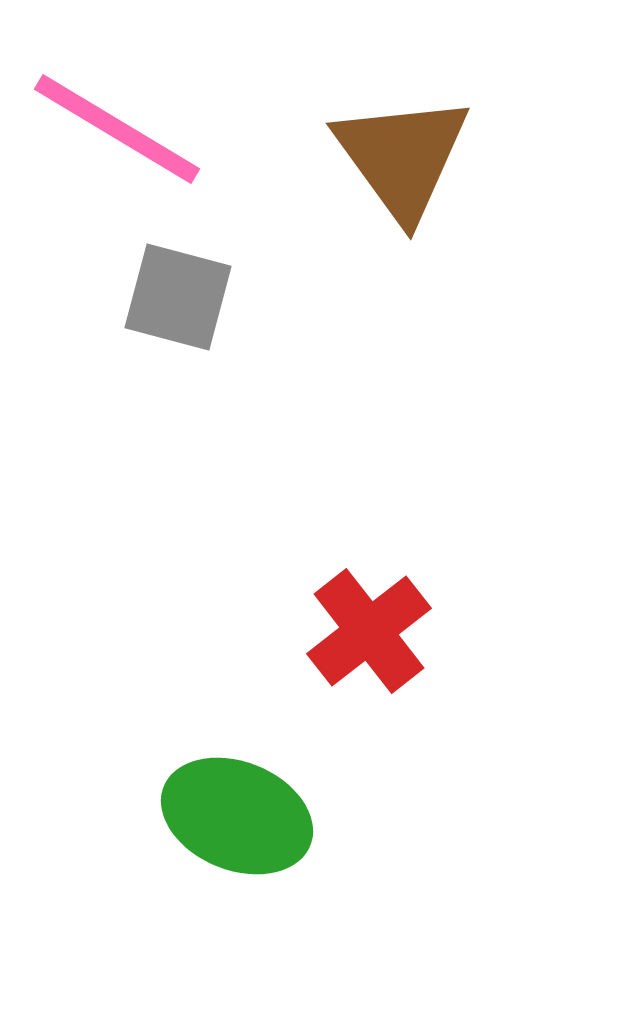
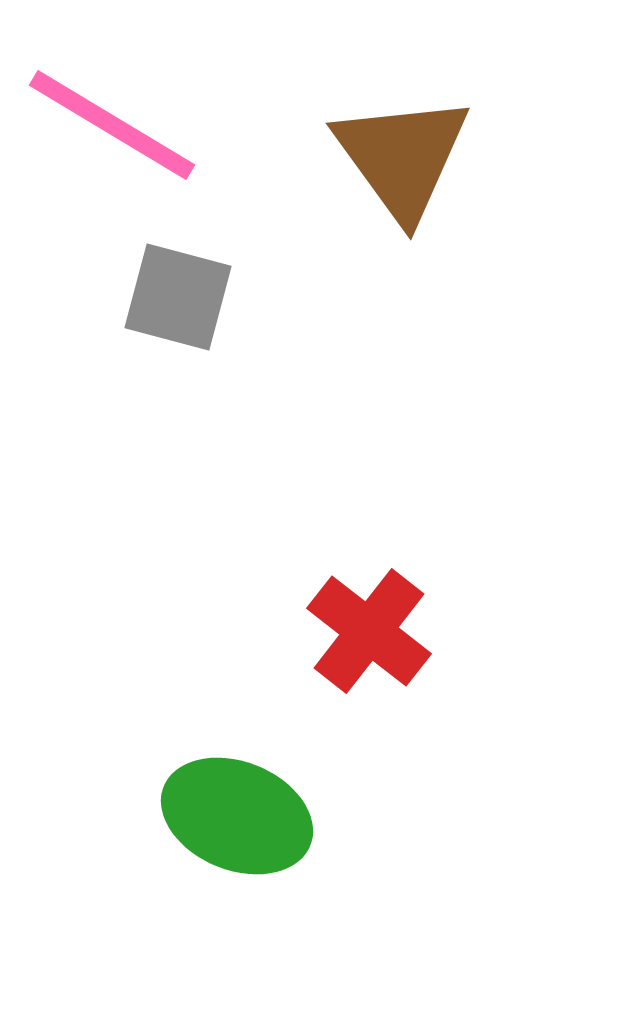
pink line: moved 5 px left, 4 px up
red cross: rotated 14 degrees counterclockwise
